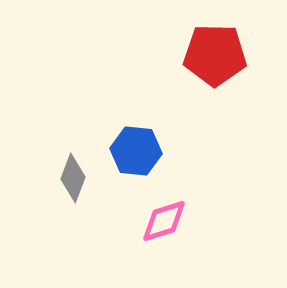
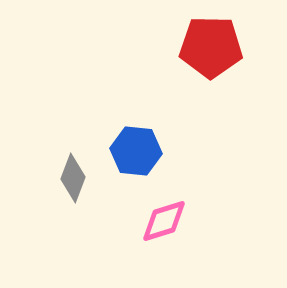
red pentagon: moved 4 px left, 8 px up
